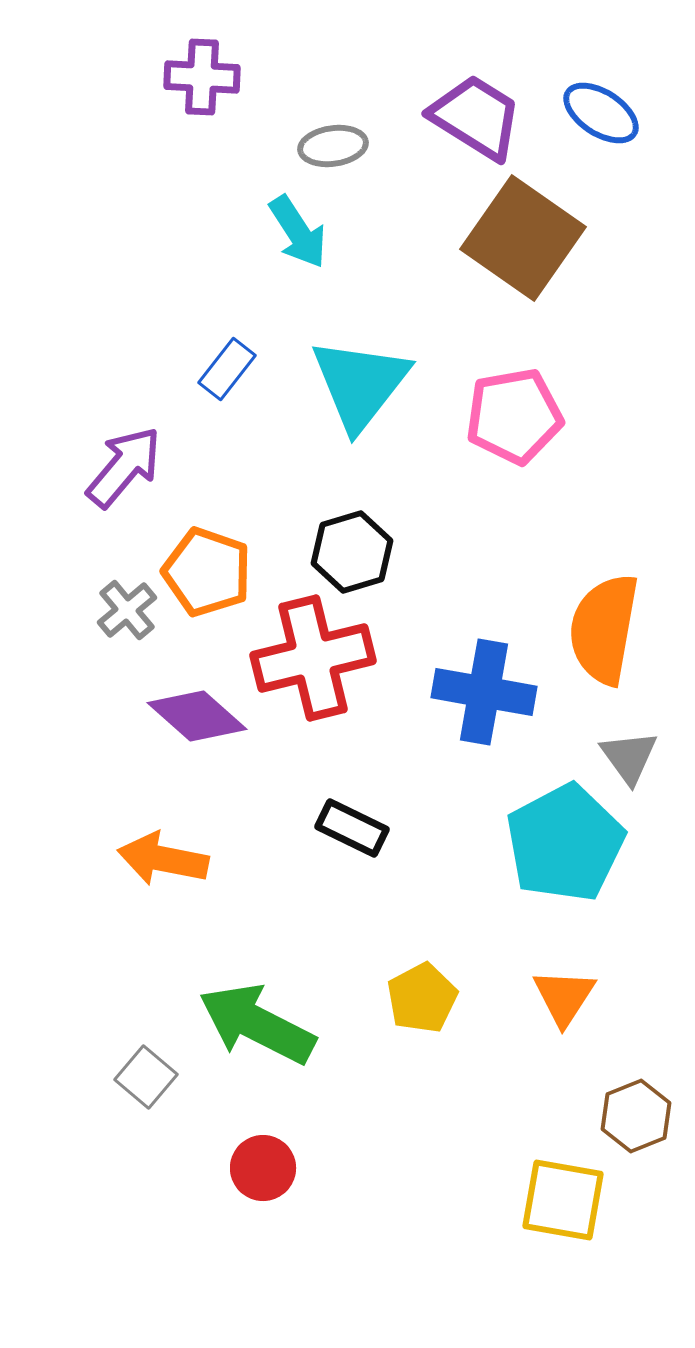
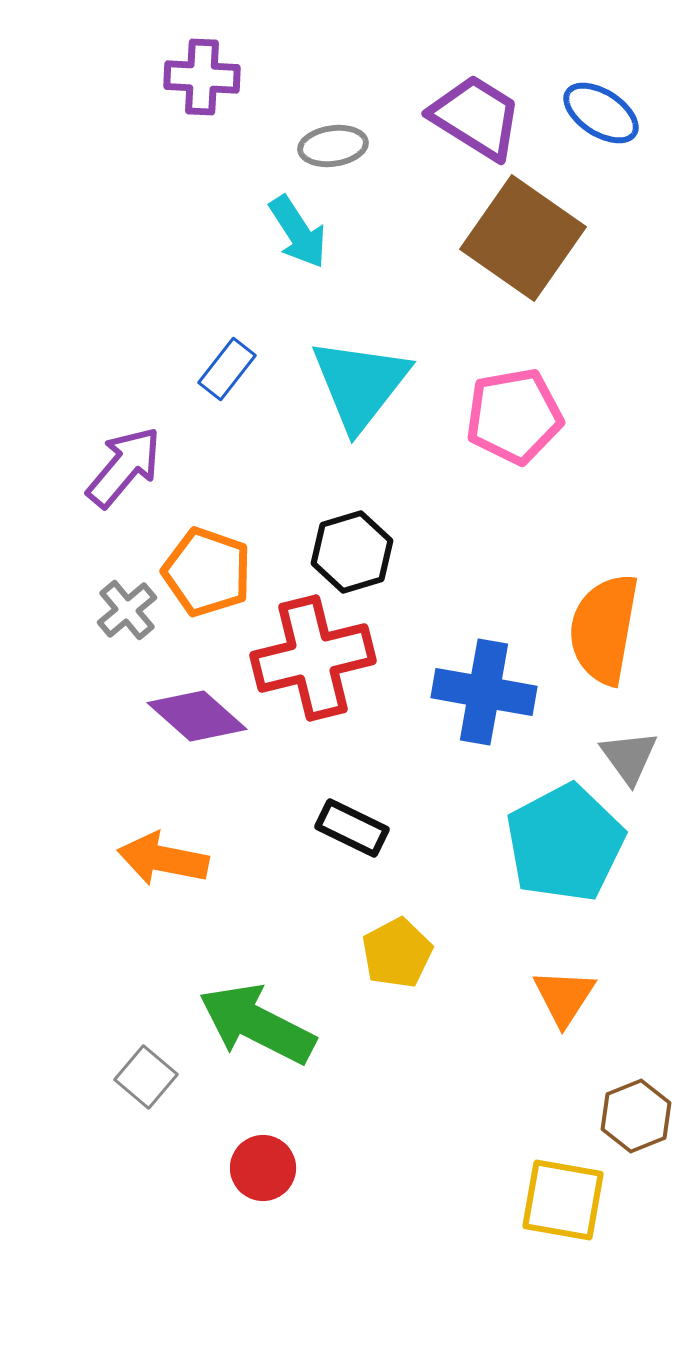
yellow pentagon: moved 25 px left, 45 px up
